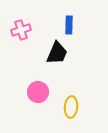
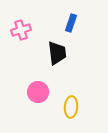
blue rectangle: moved 2 px right, 2 px up; rotated 18 degrees clockwise
black trapezoid: rotated 30 degrees counterclockwise
